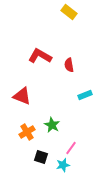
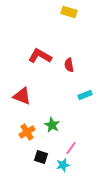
yellow rectangle: rotated 21 degrees counterclockwise
